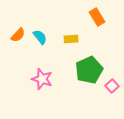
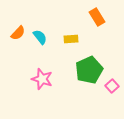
orange semicircle: moved 2 px up
